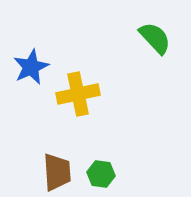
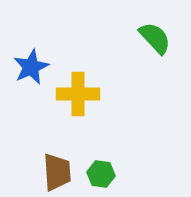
yellow cross: rotated 12 degrees clockwise
